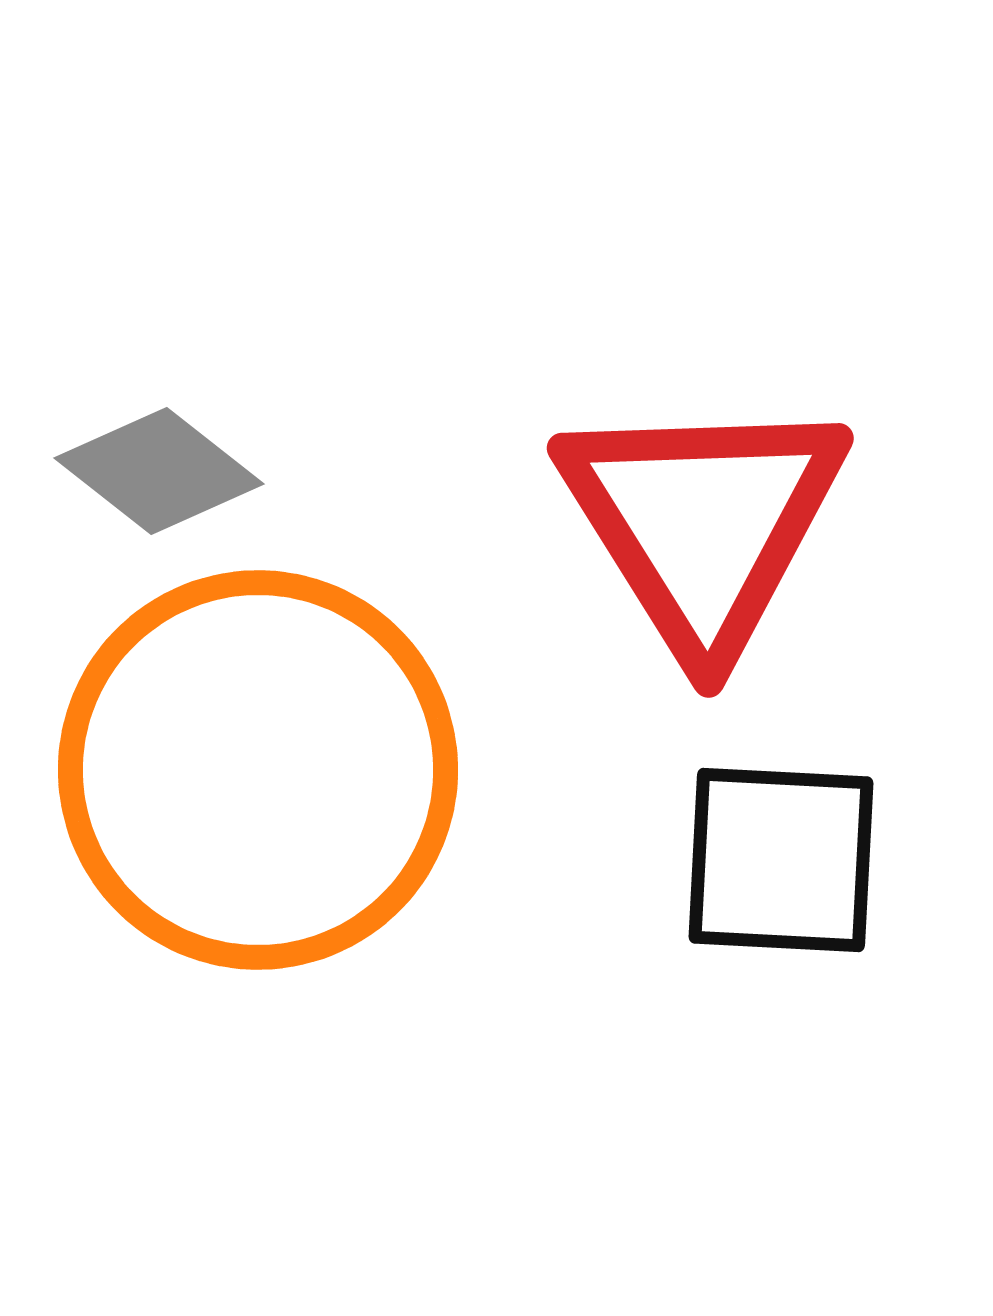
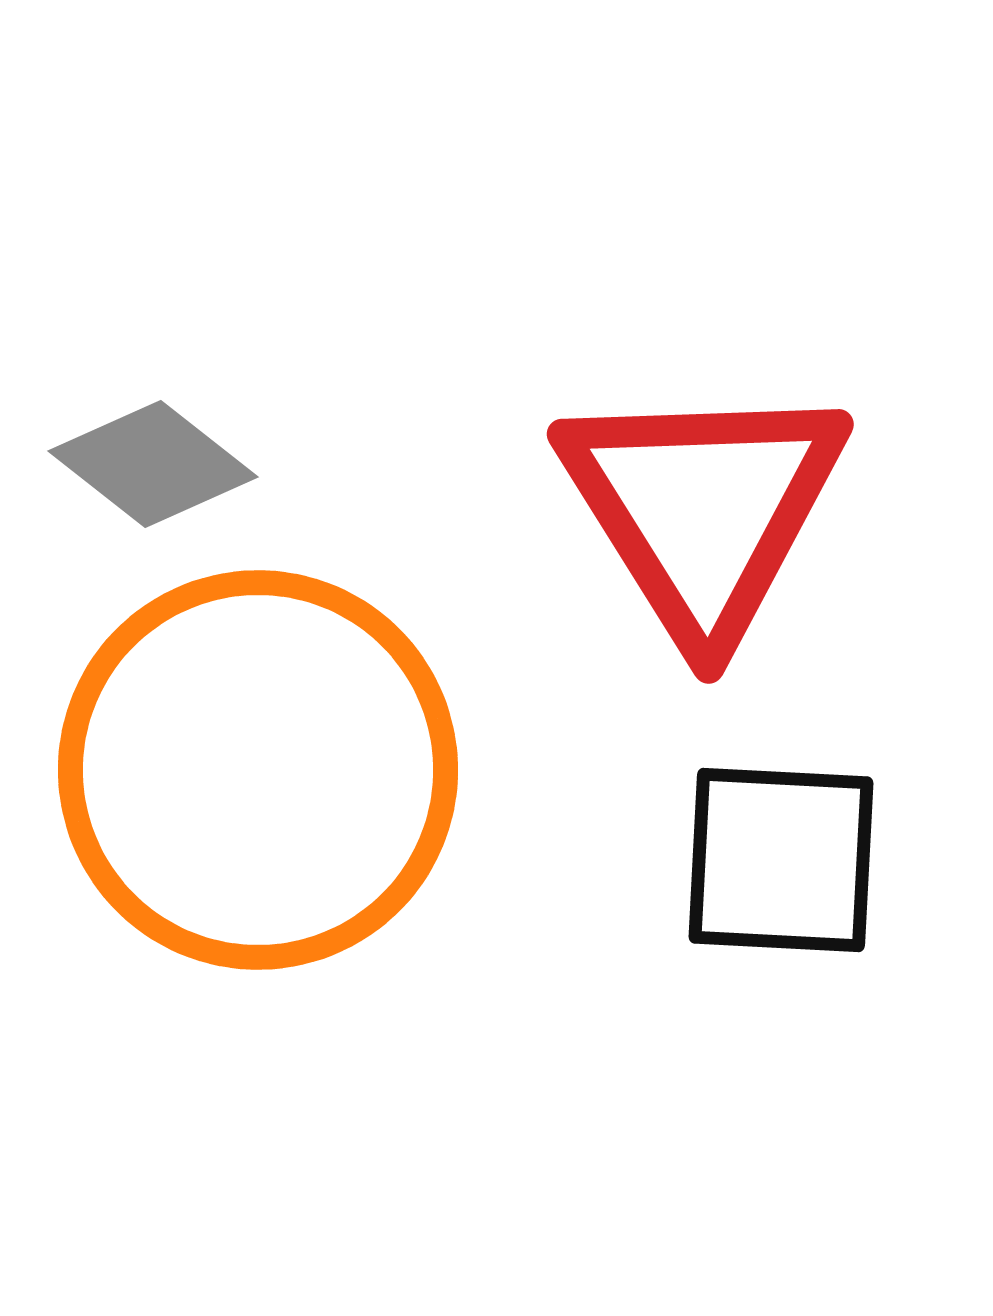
gray diamond: moved 6 px left, 7 px up
red triangle: moved 14 px up
